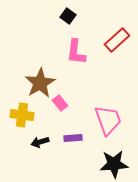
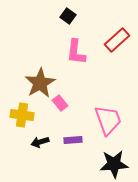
purple rectangle: moved 2 px down
